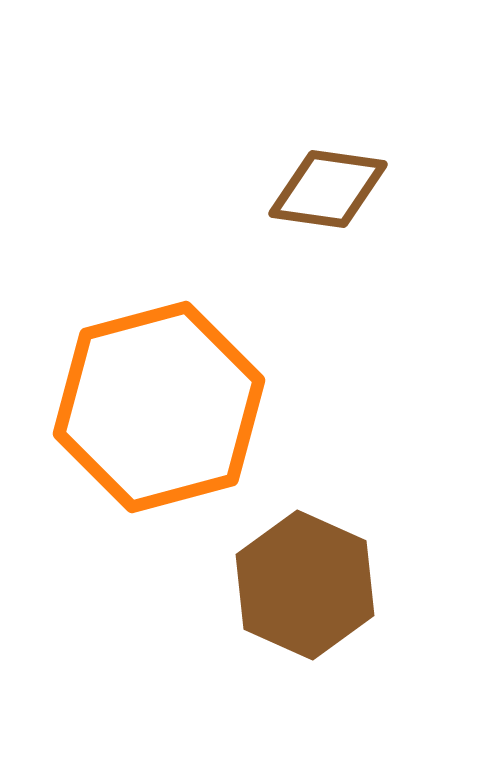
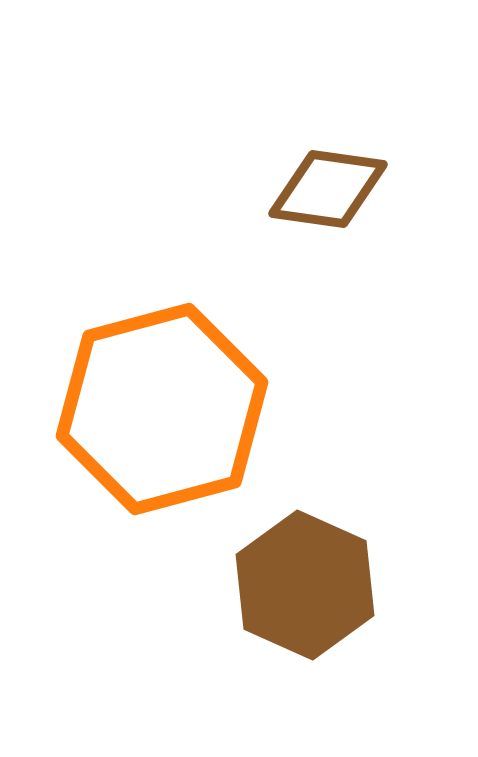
orange hexagon: moved 3 px right, 2 px down
